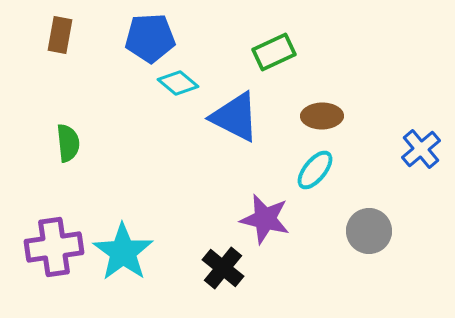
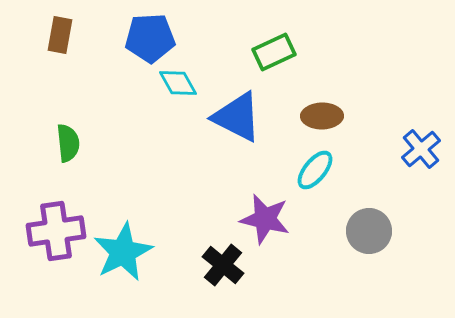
cyan diamond: rotated 21 degrees clockwise
blue triangle: moved 2 px right
purple cross: moved 2 px right, 16 px up
cyan star: rotated 10 degrees clockwise
black cross: moved 3 px up
